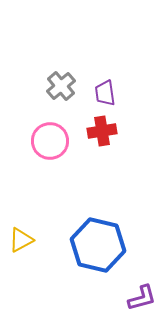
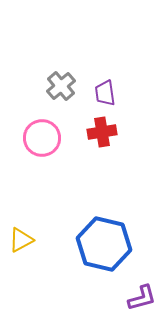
red cross: moved 1 px down
pink circle: moved 8 px left, 3 px up
blue hexagon: moved 6 px right, 1 px up
